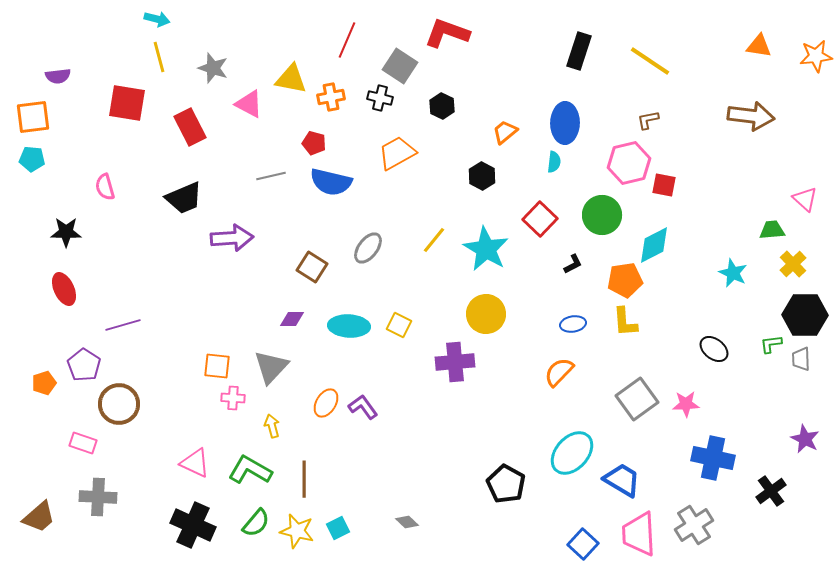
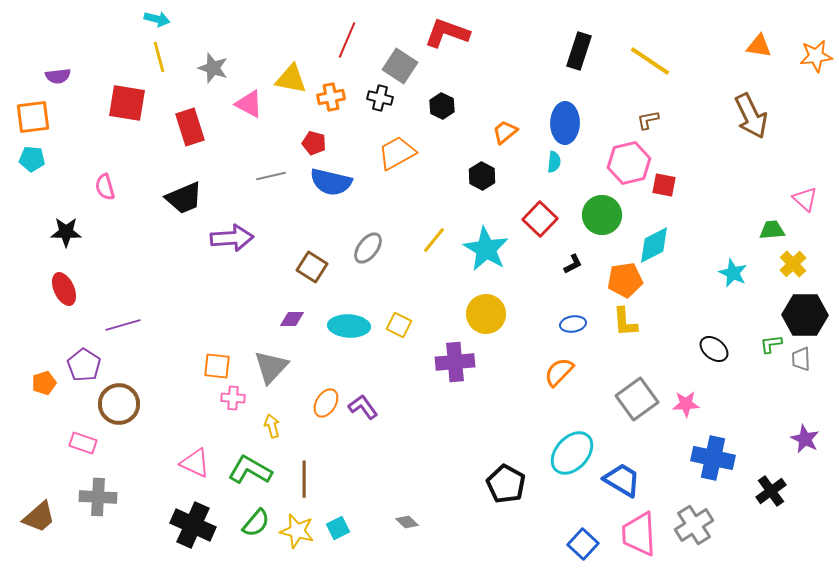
brown arrow at (751, 116): rotated 57 degrees clockwise
red rectangle at (190, 127): rotated 9 degrees clockwise
